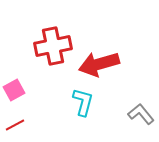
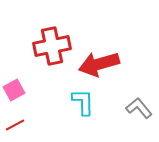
red cross: moved 1 px left
cyan L-shape: rotated 16 degrees counterclockwise
gray L-shape: moved 2 px left, 6 px up
